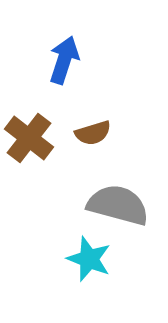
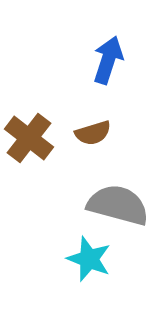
blue arrow: moved 44 px right
